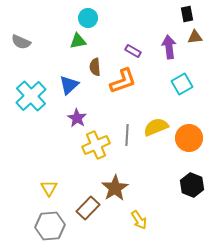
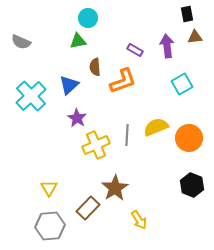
purple arrow: moved 2 px left, 1 px up
purple rectangle: moved 2 px right, 1 px up
